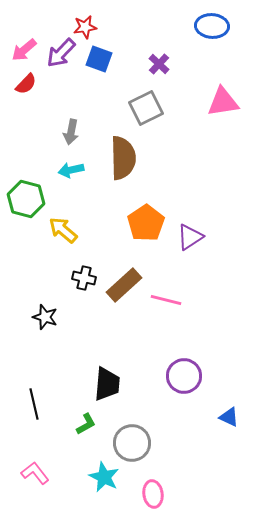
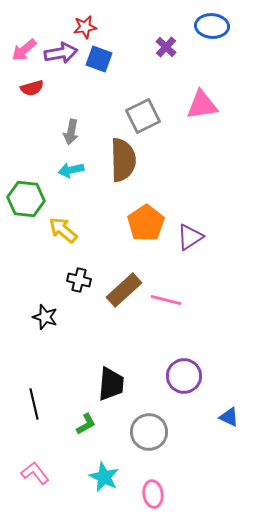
purple arrow: rotated 144 degrees counterclockwise
purple cross: moved 7 px right, 17 px up
red semicircle: moved 6 px right, 4 px down; rotated 30 degrees clockwise
pink triangle: moved 21 px left, 3 px down
gray square: moved 3 px left, 8 px down
brown semicircle: moved 2 px down
green hexagon: rotated 9 degrees counterclockwise
black cross: moved 5 px left, 2 px down
brown rectangle: moved 5 px down
black trapezoid: moved 4 px right
gray circle: moved 17 px right, 11 px up
